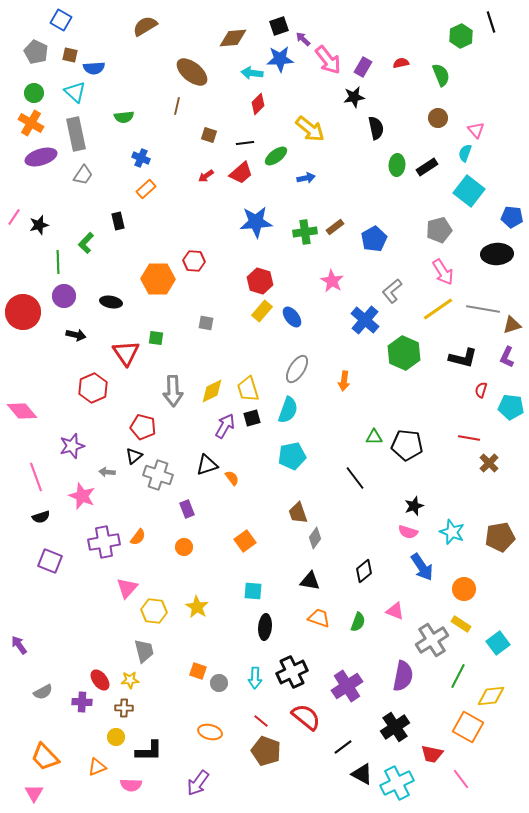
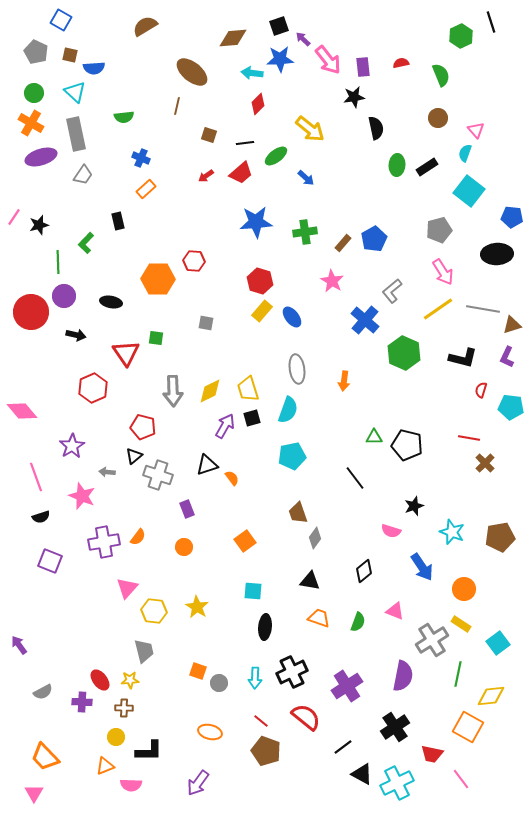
purple rectangle at (363, 67): rotated 36 degrees counterclockwise
blue arrow at (306, 178): rotated 54 degrees clockwise
brown rectangle at (335, 227): moved 8 px right, 16 px down; rotated 12 degrees counterclockwise
red circle at (23, 312): moved 8 px right
gray ellipse at (297, 369): rotated 40 degrees counterclockwise
yellow diamond at (212, 391): moved 2 px left
black pentagon at (407, 445): rotated 8 degrees clockwise
purple star at (72, 446): rotated 15 degrees counterclockwise
brown cross at (489, 463): moved 4 px left
pink semicircle at (408, 532): moved 17 px left, 1 px up
green line at (458, 676): moved 2 px up; rotated 15 degrees counterclockwise
orange triangle at (97, 767): moved 8 px right, 1 px up
